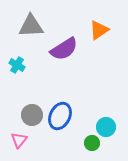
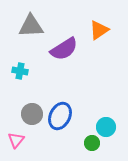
cyan cross: moved 3 px right, 6 px down; rotated 21 degrees counterclockwise
gray circle: moved 1 px up
pink triangle: moved 3 px left
